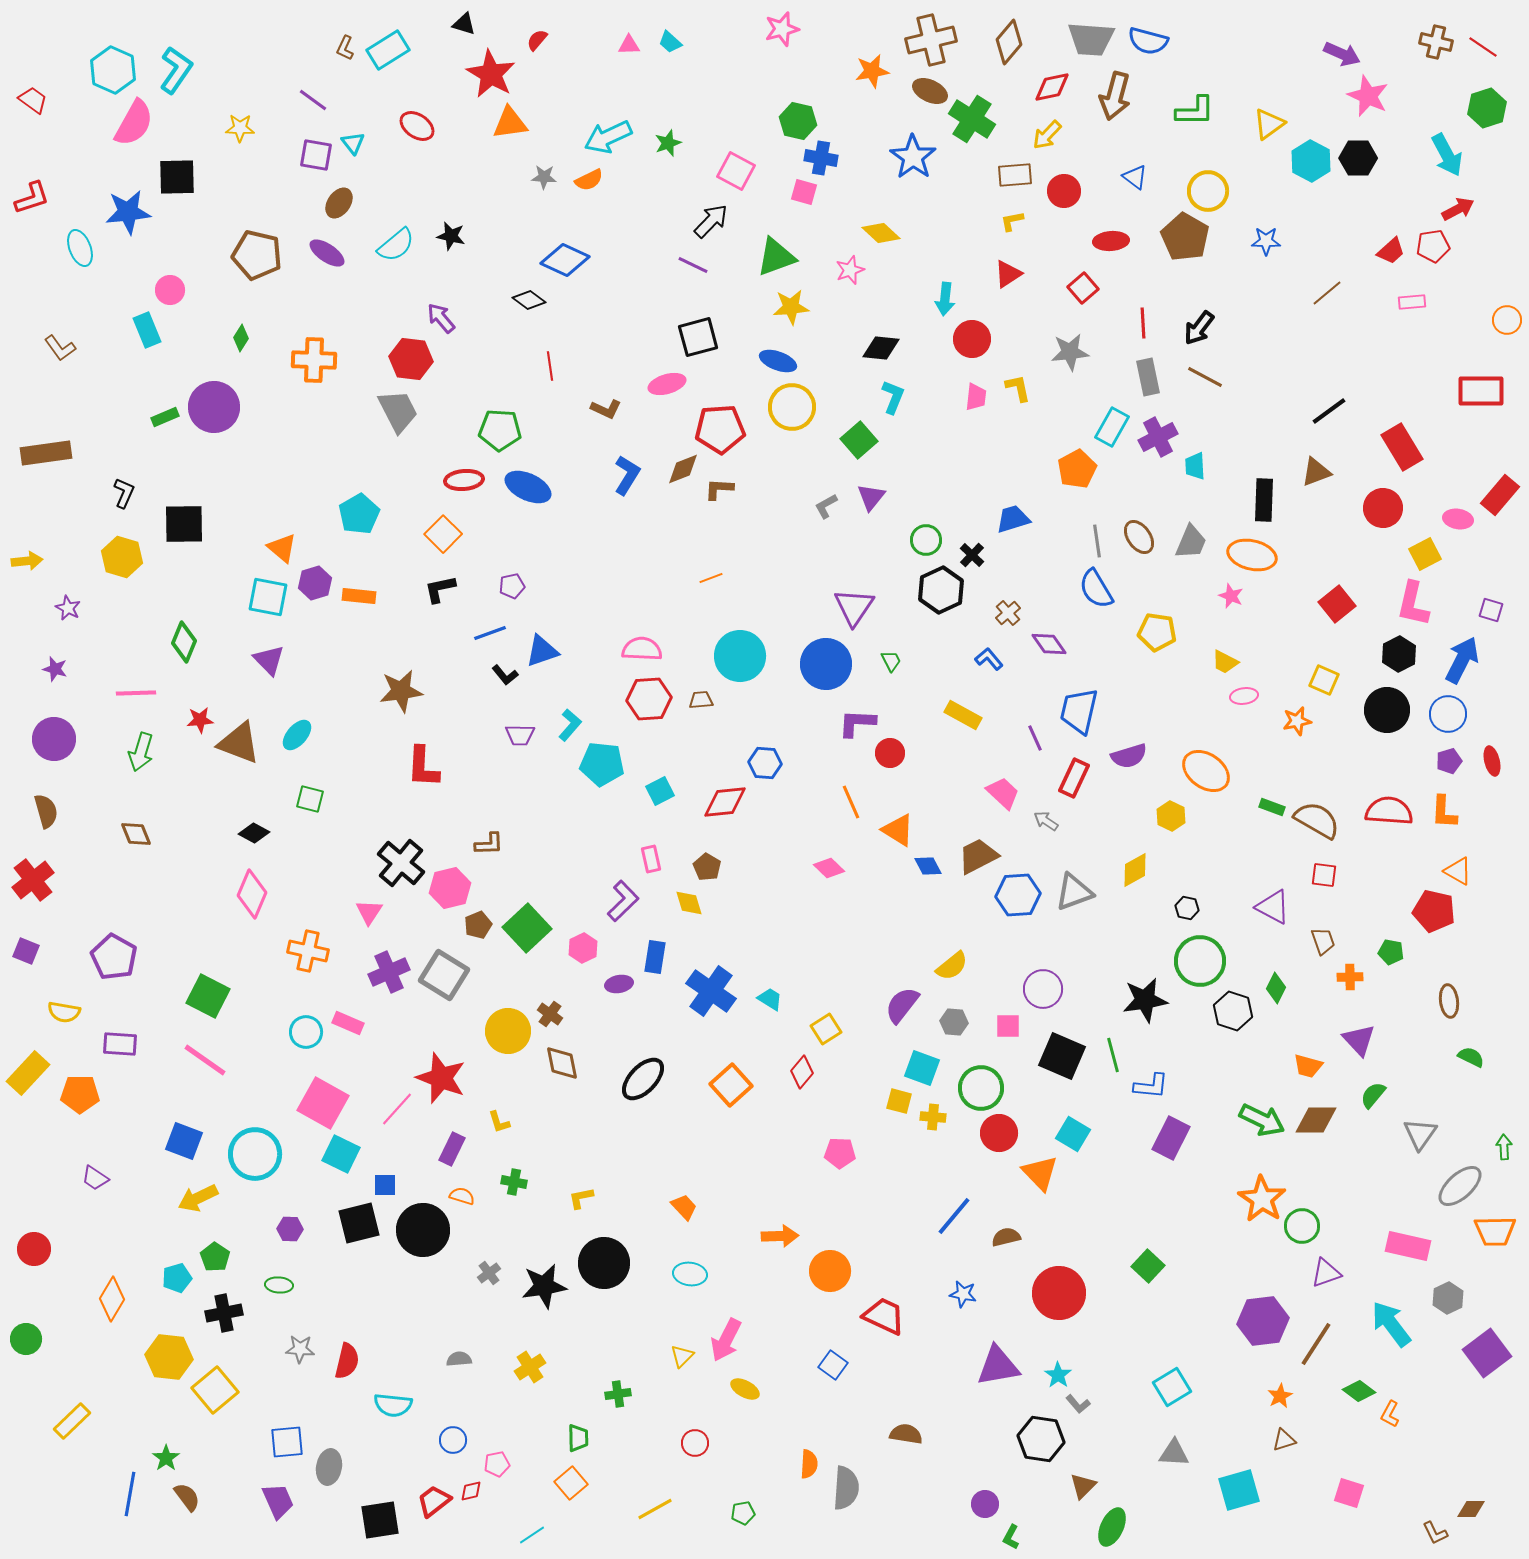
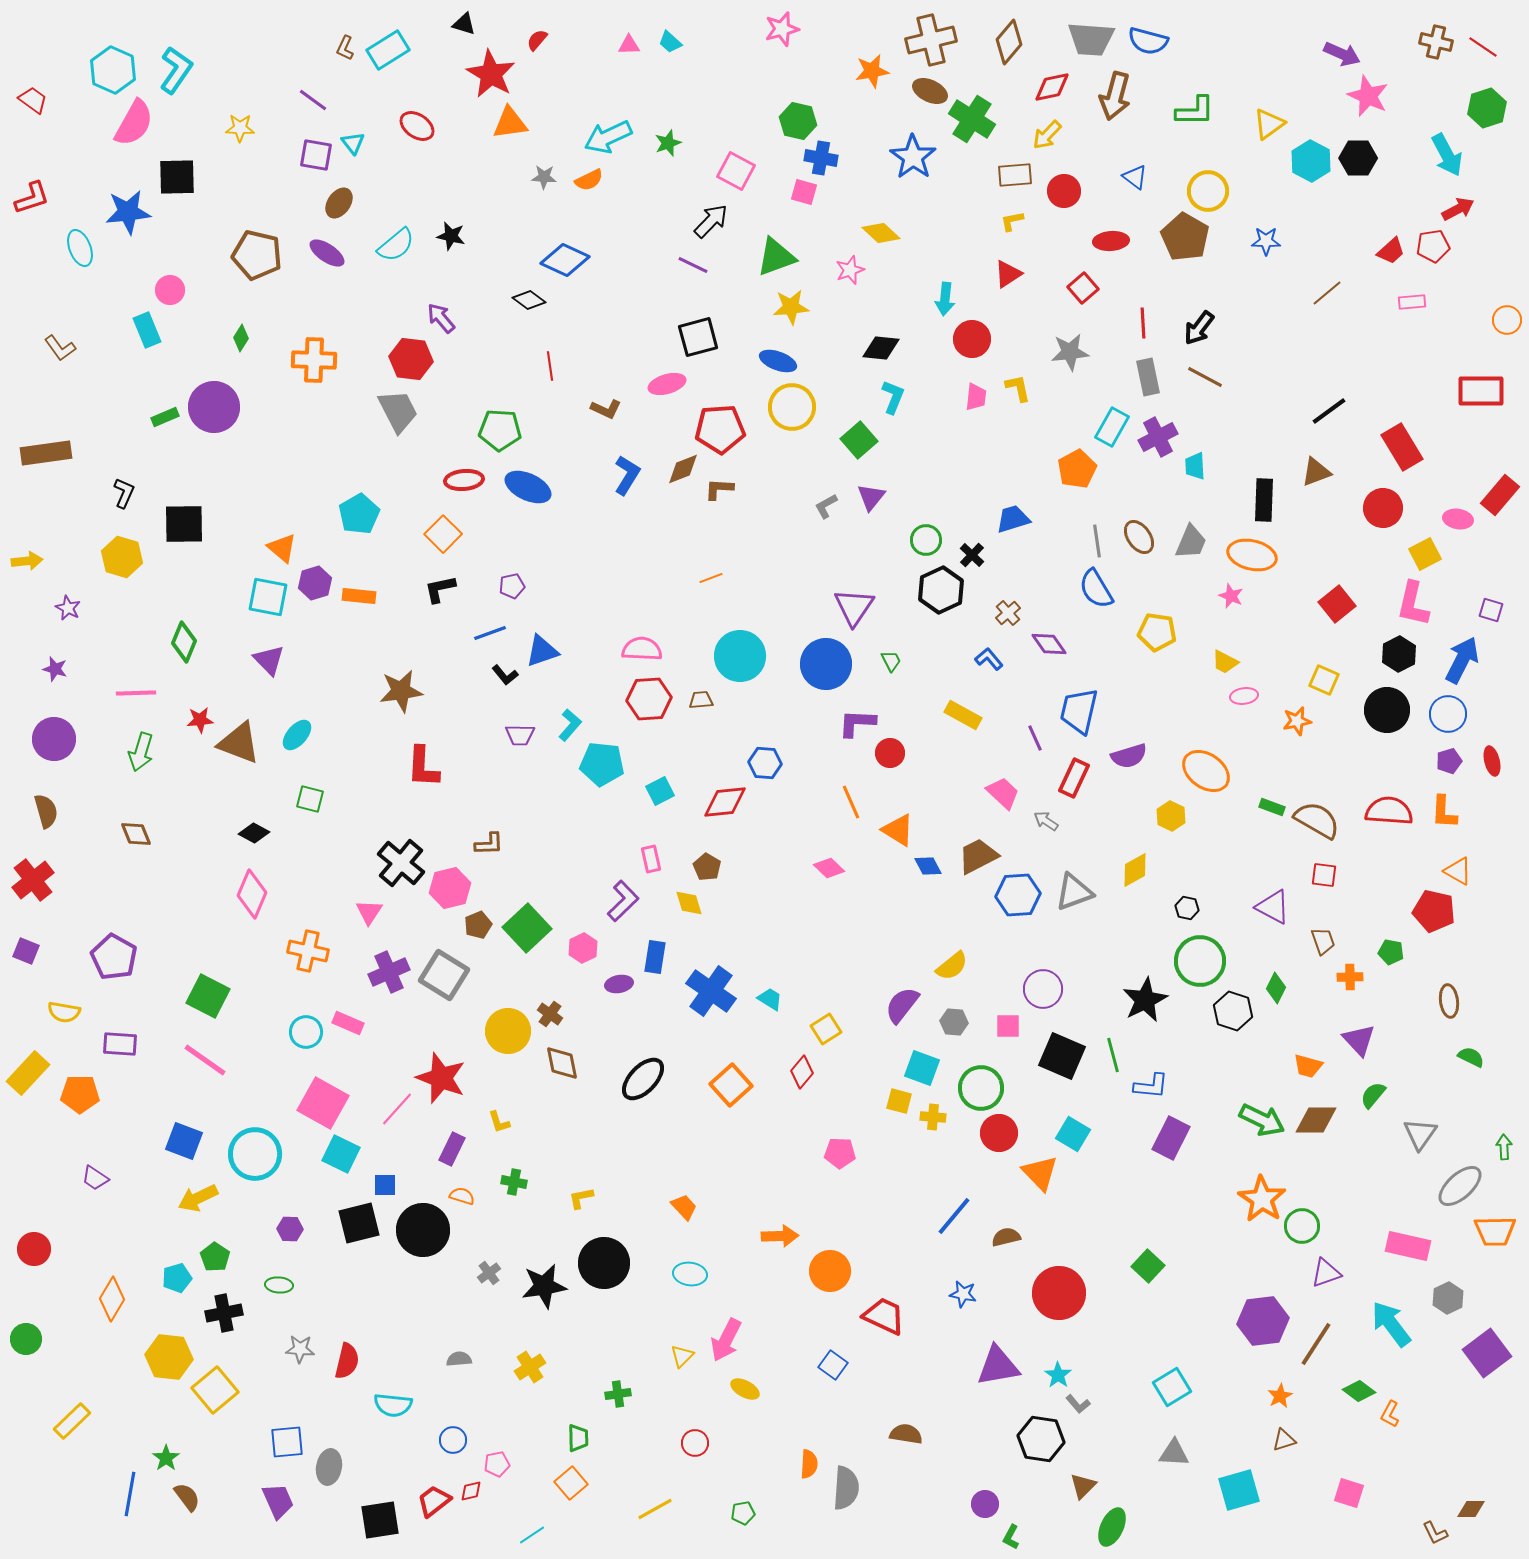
black star at (1145, 1000): rotated 18 degrees counterclockwise
